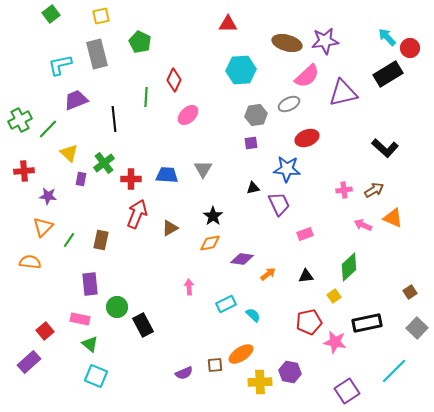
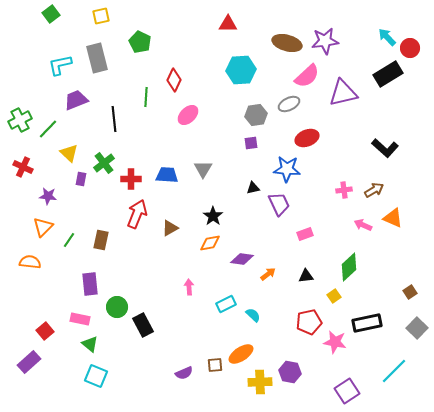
gray rectangle at (97, 54): moved 4 px down
red cross at (24, 171): moved 1 px left, 4 px up; rotated 30 degrees clockwise
